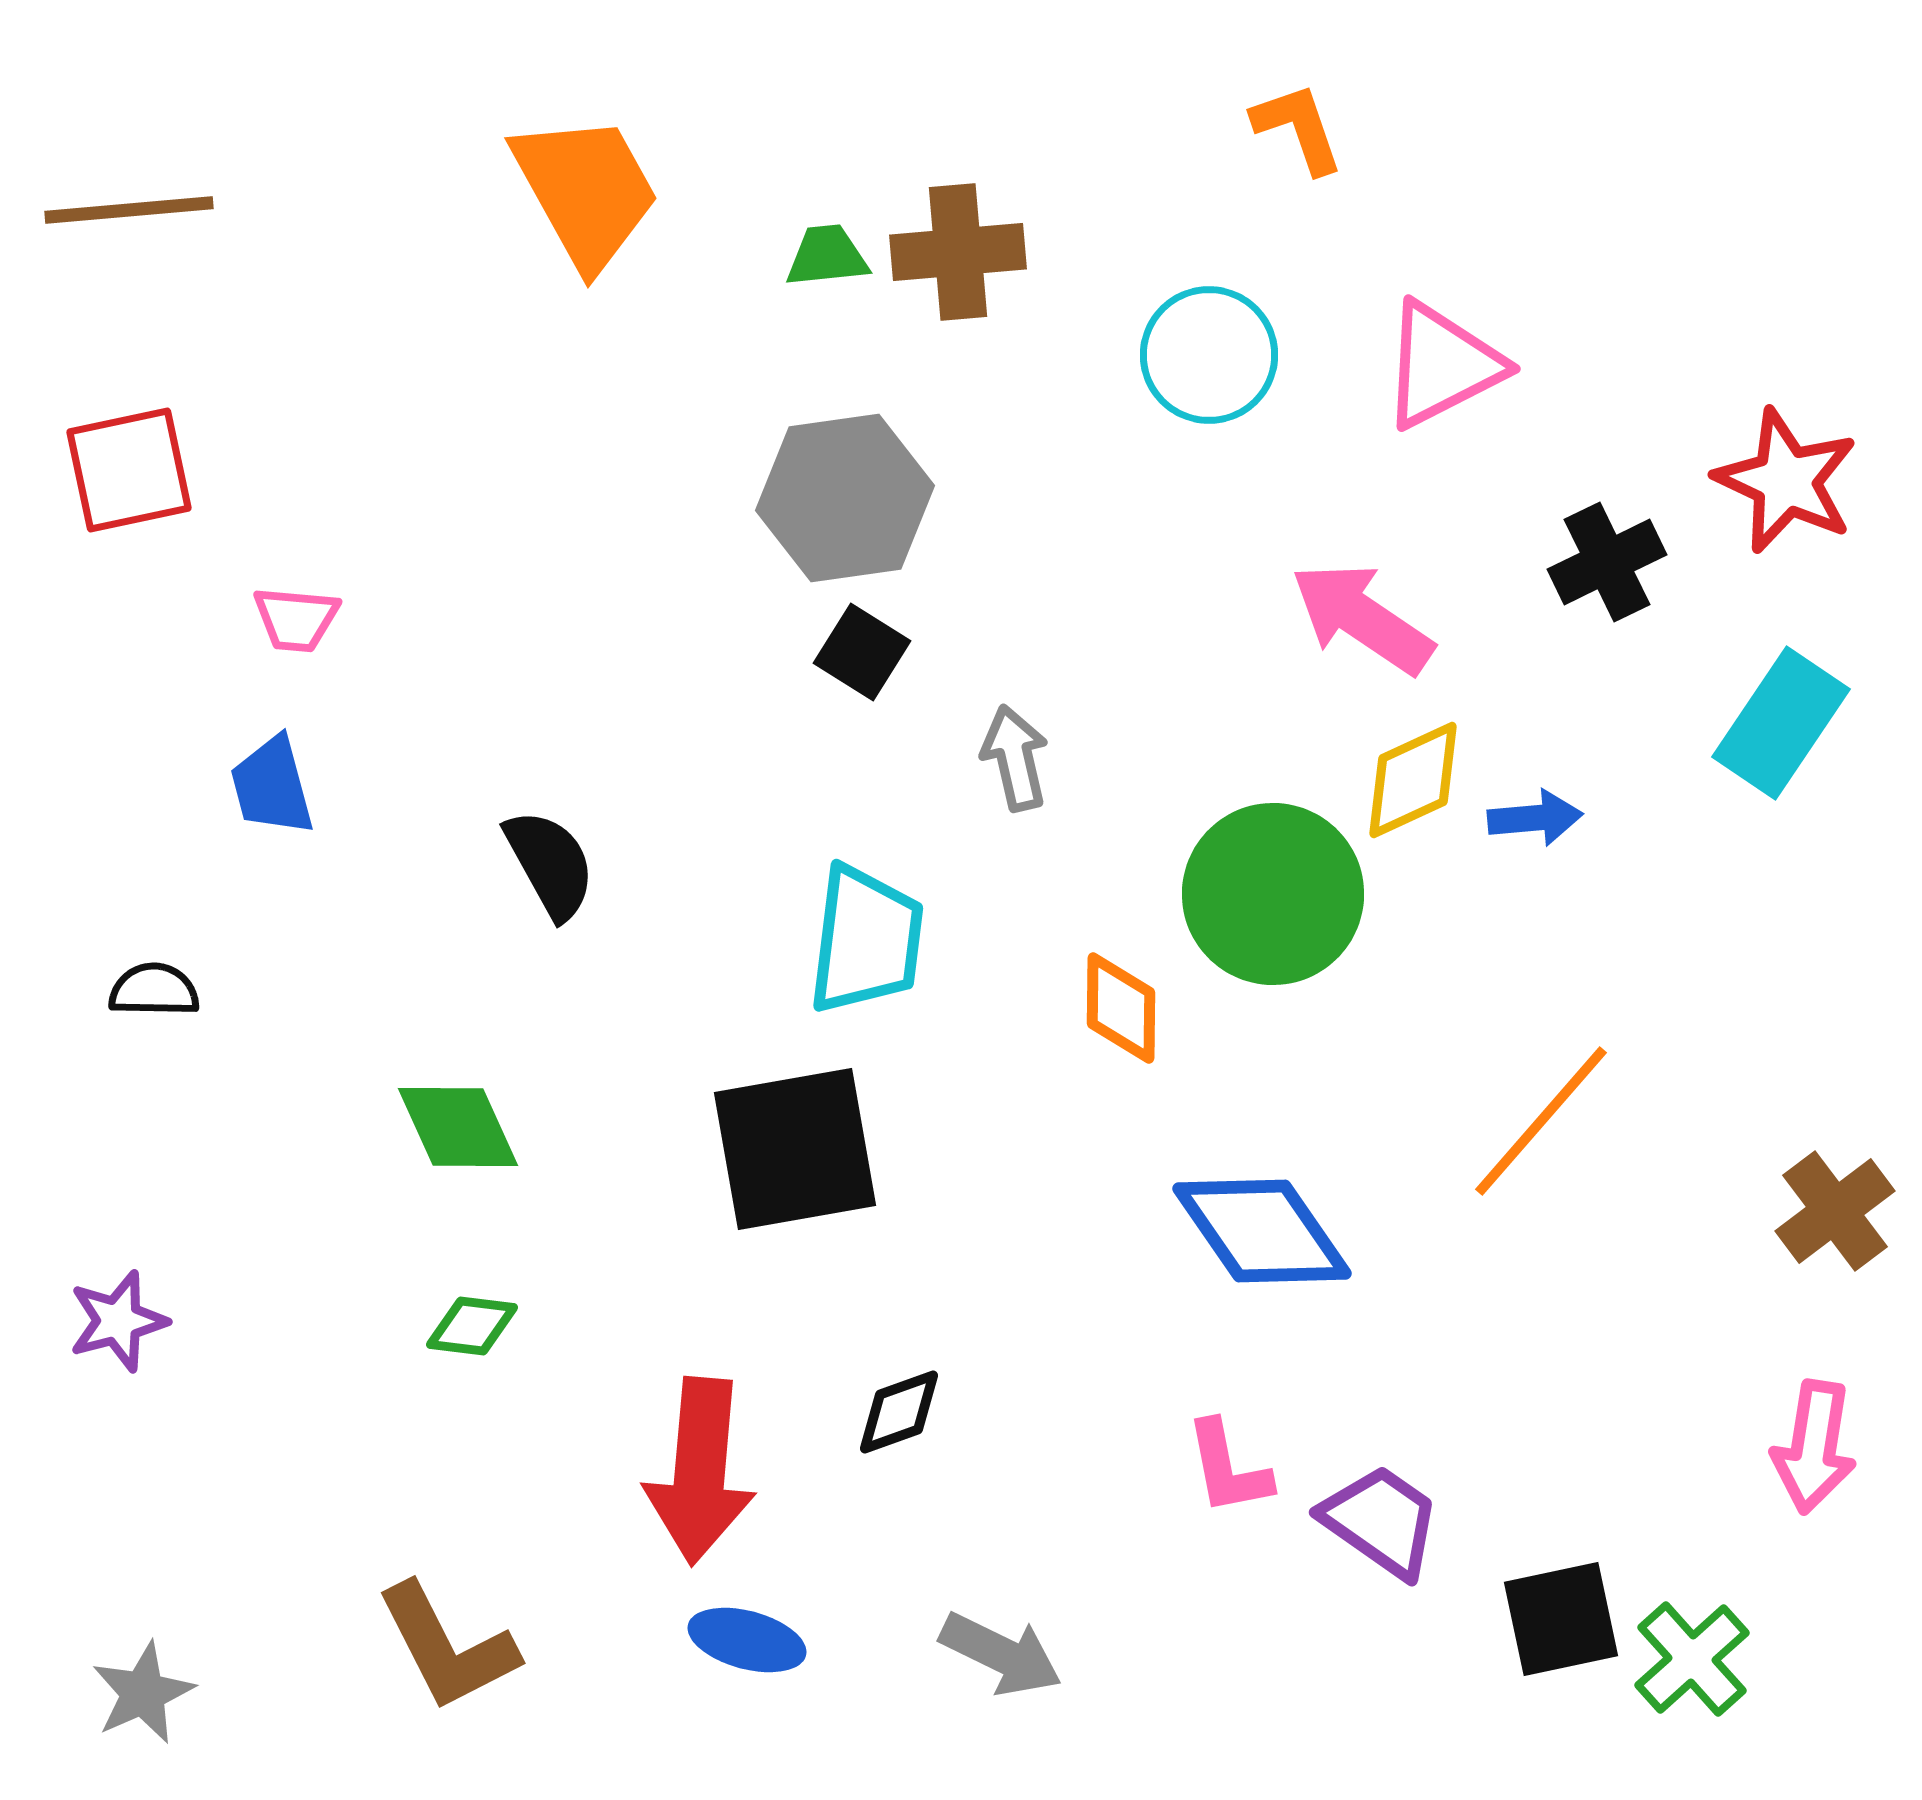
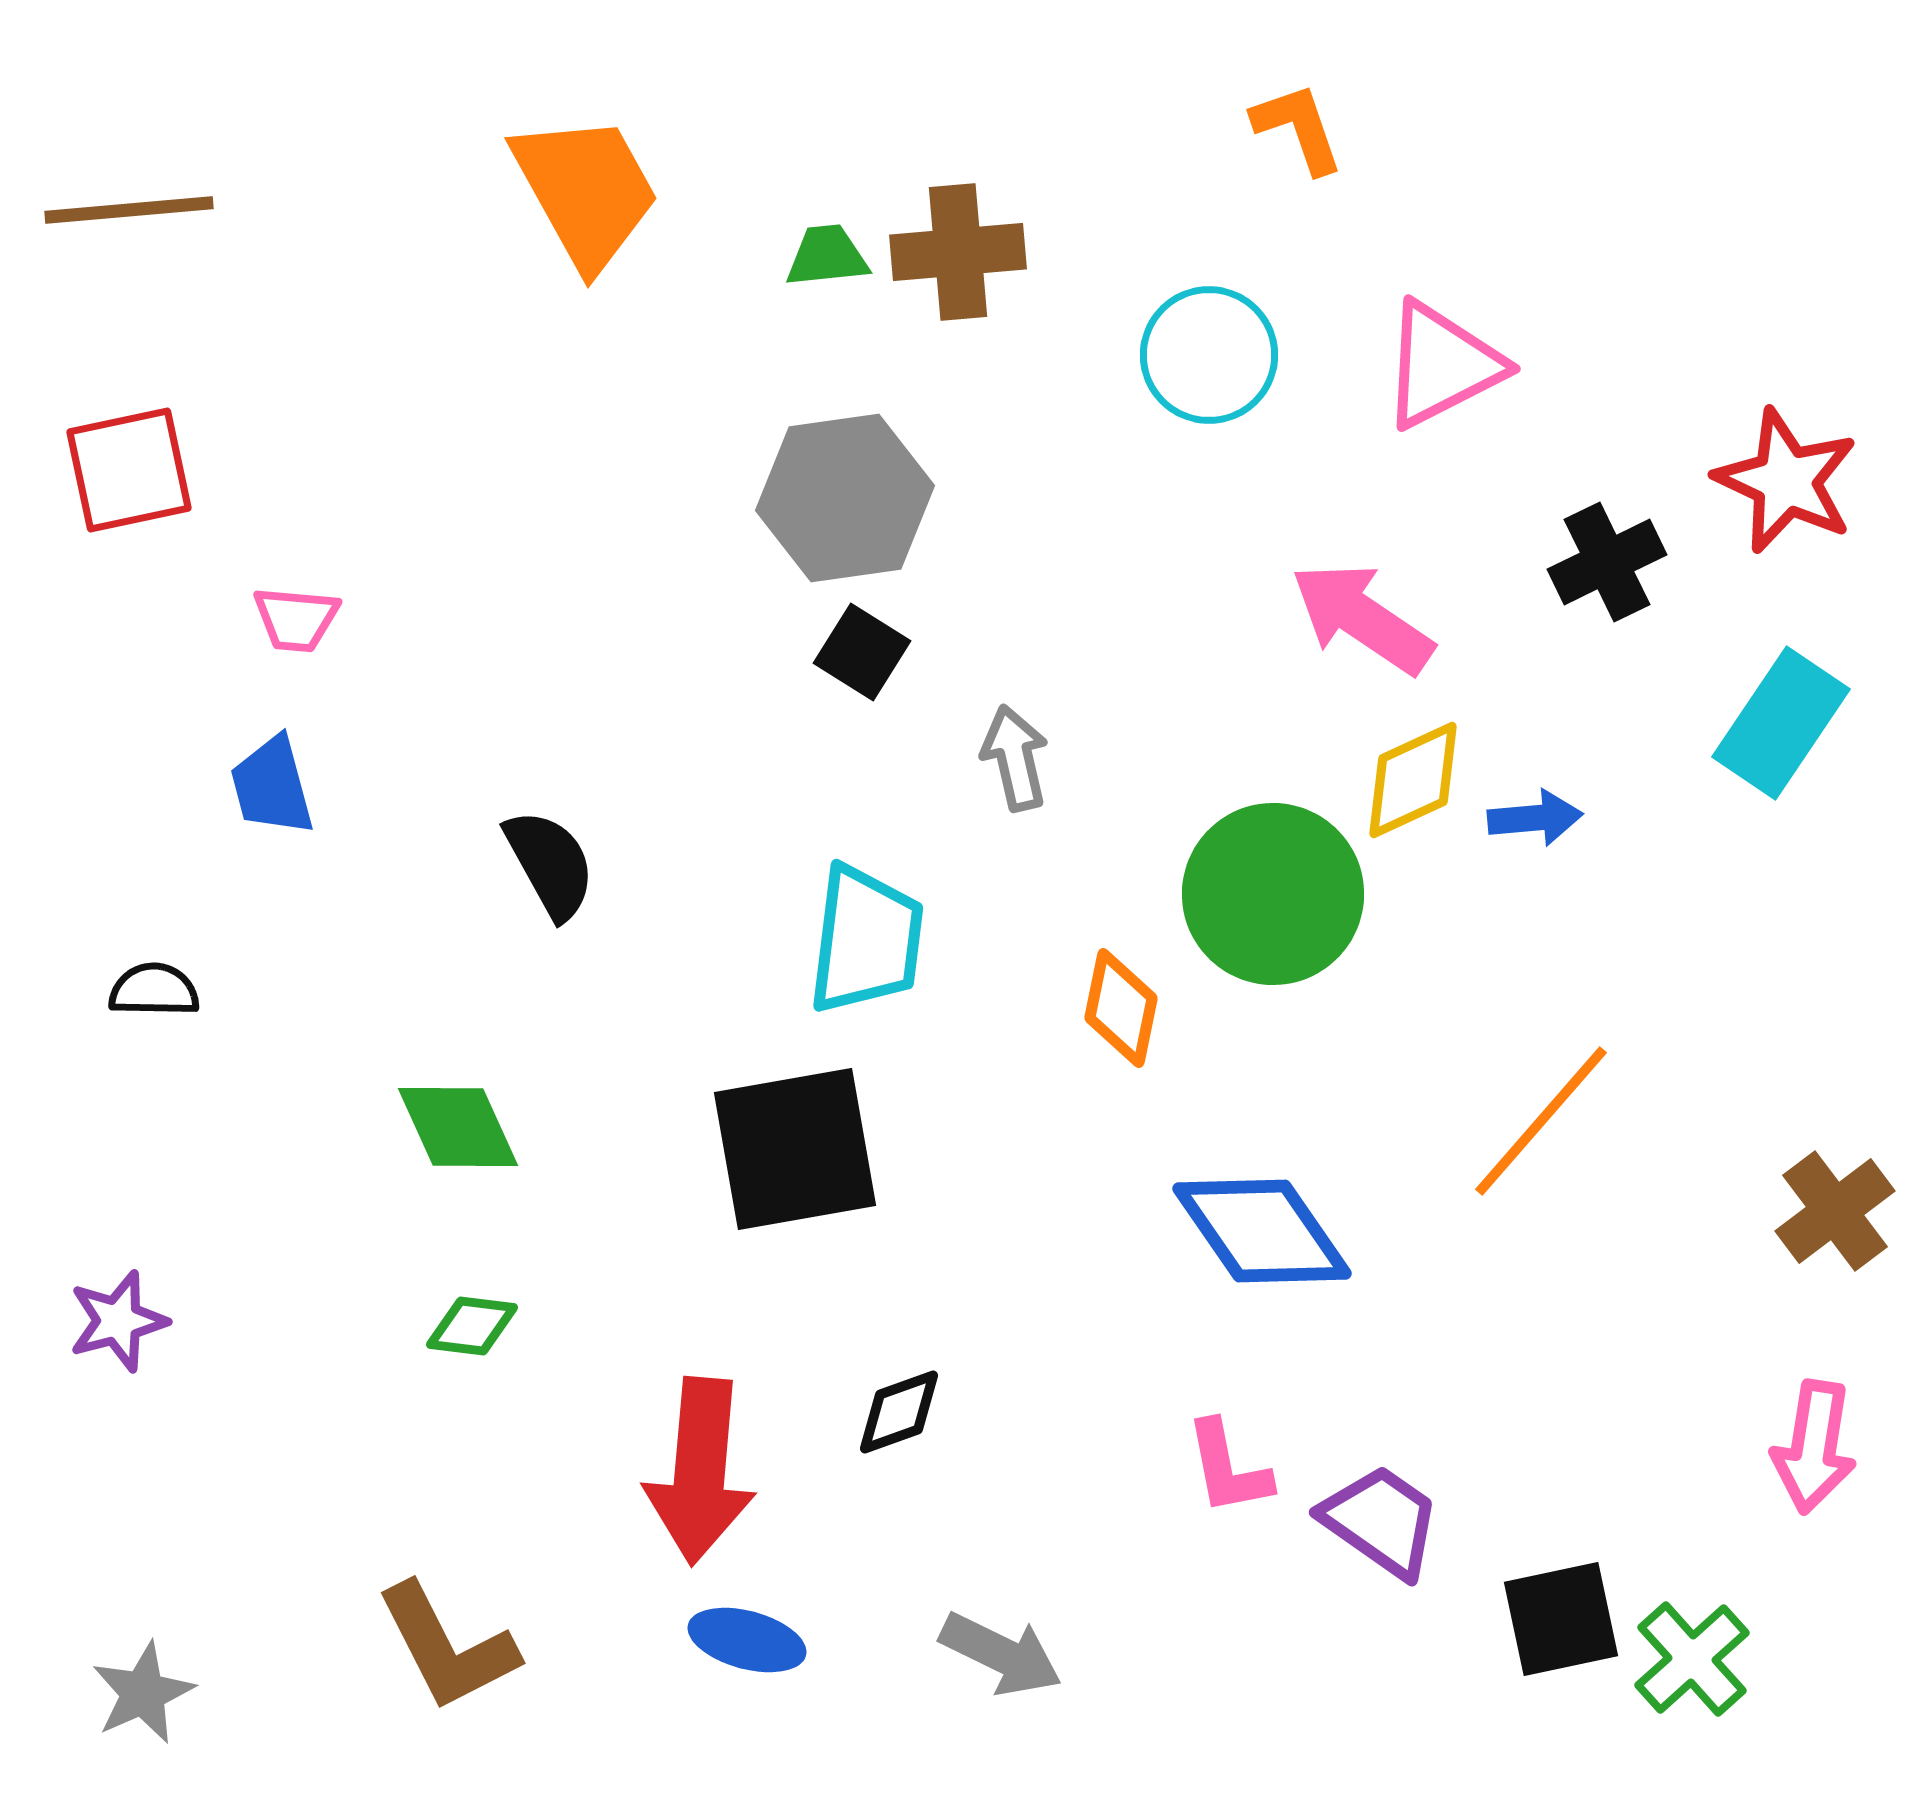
orange diamond at (1121, 1008): rotated 11 degrees clockwise
